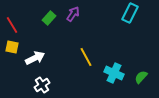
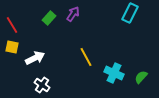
white cross: rotated 21 degrees counterclockwise
